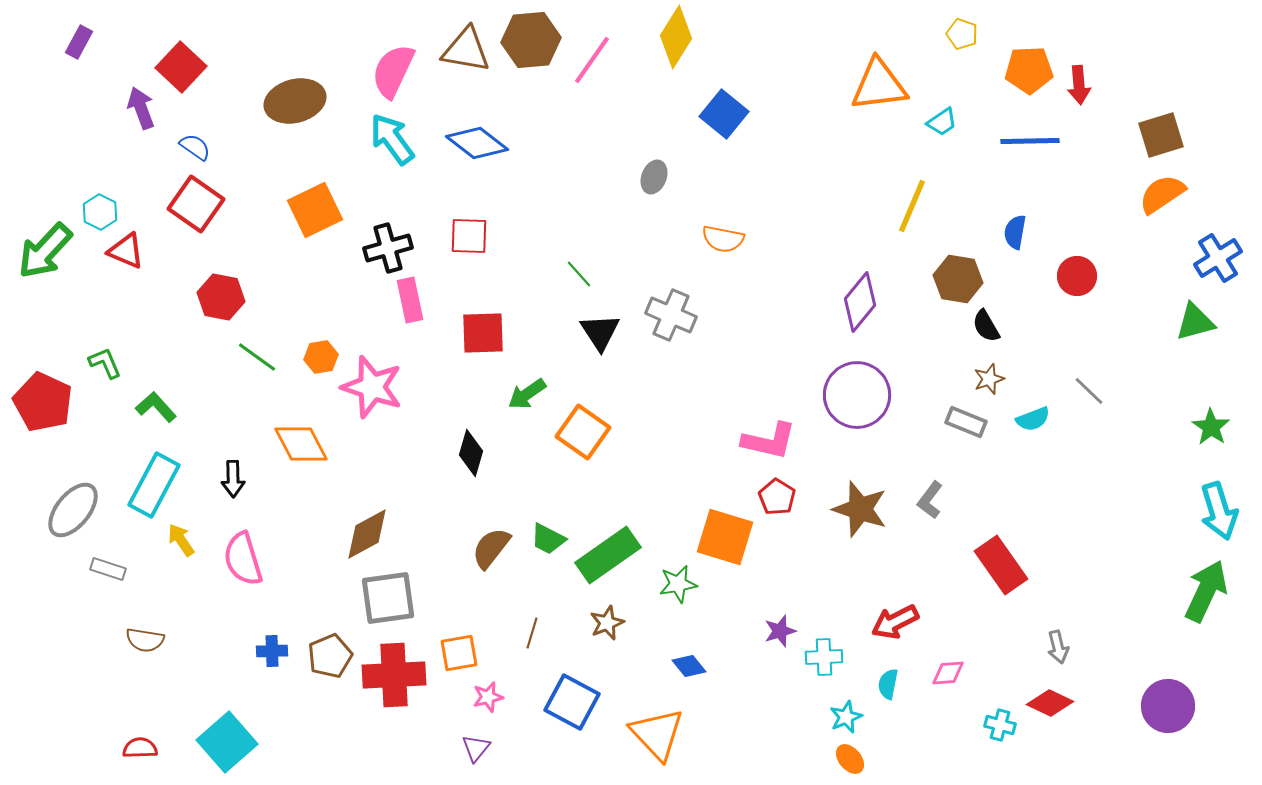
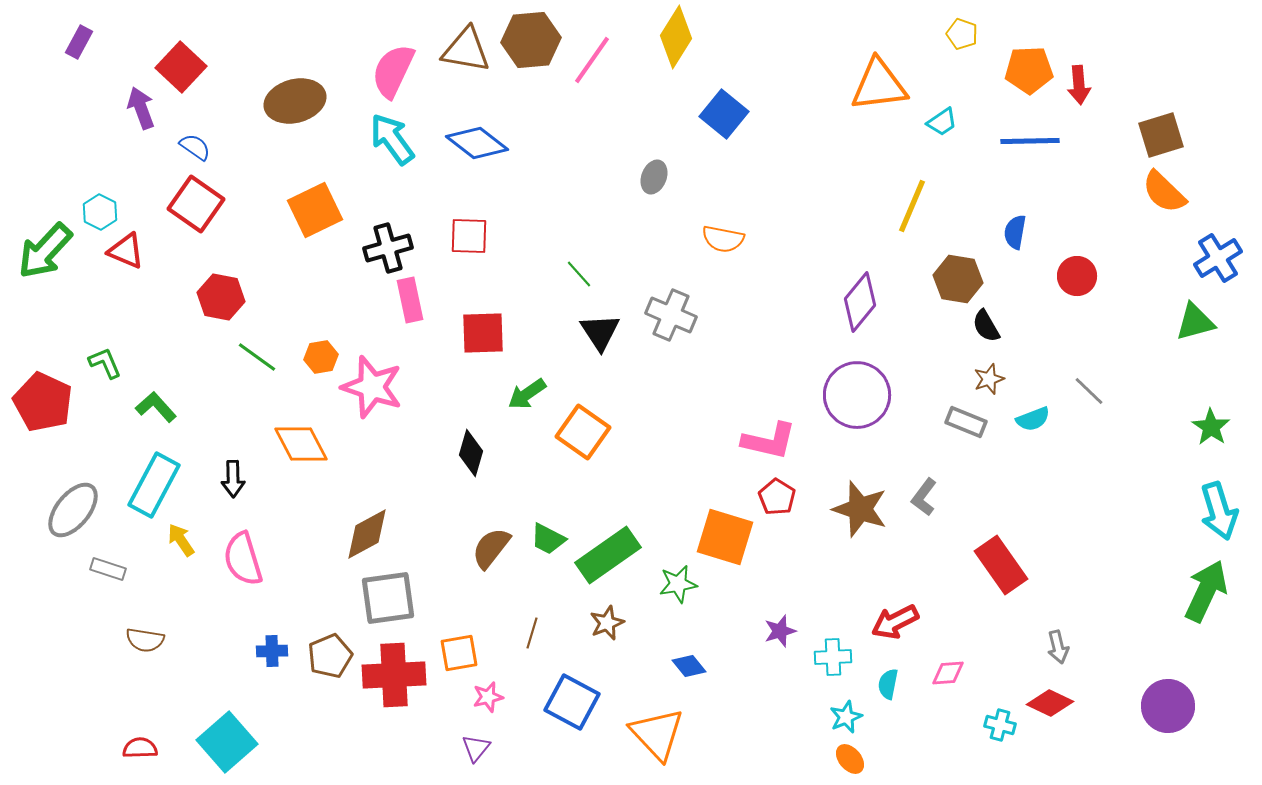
orange semicircle at (1162, 194): moved 2 px right, 2 px up; rotated 102 degrees counterclockwise
gray L-shape at (930, 500): moved 6 px left, 3 px up
cyan cross at (824, 657): moved 9 px right
